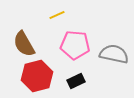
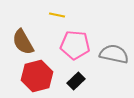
yellow line: rotated 35 degrees clockwise
brown semicircle: moved 1 px left, 2 px up
black rectangle: rotated 18 degrees counterclockwise
